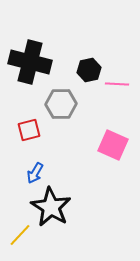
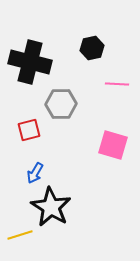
black hexagon: moved 3 px right, 22 px up
pink square: rotated 8 degrees counterclockwise
yellow line: rotated 30 degrees clockwise
